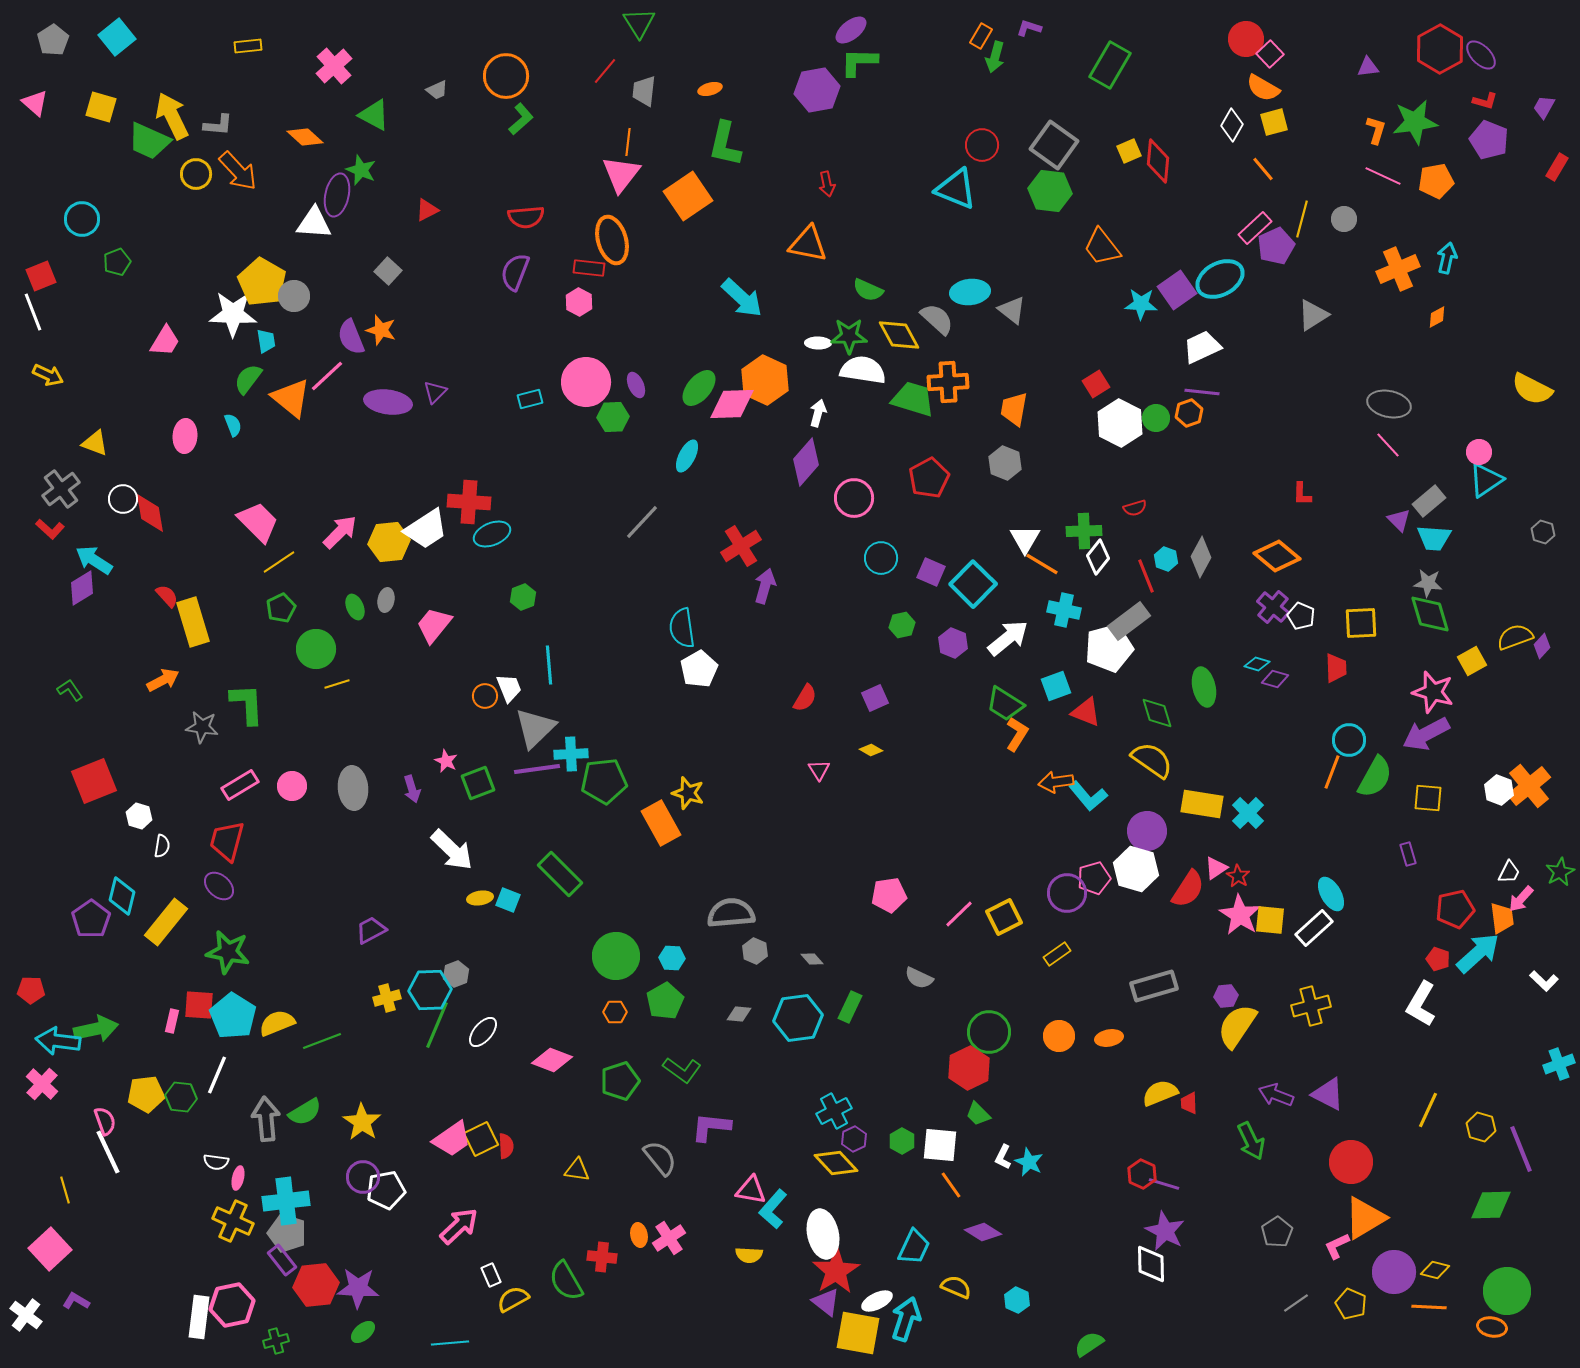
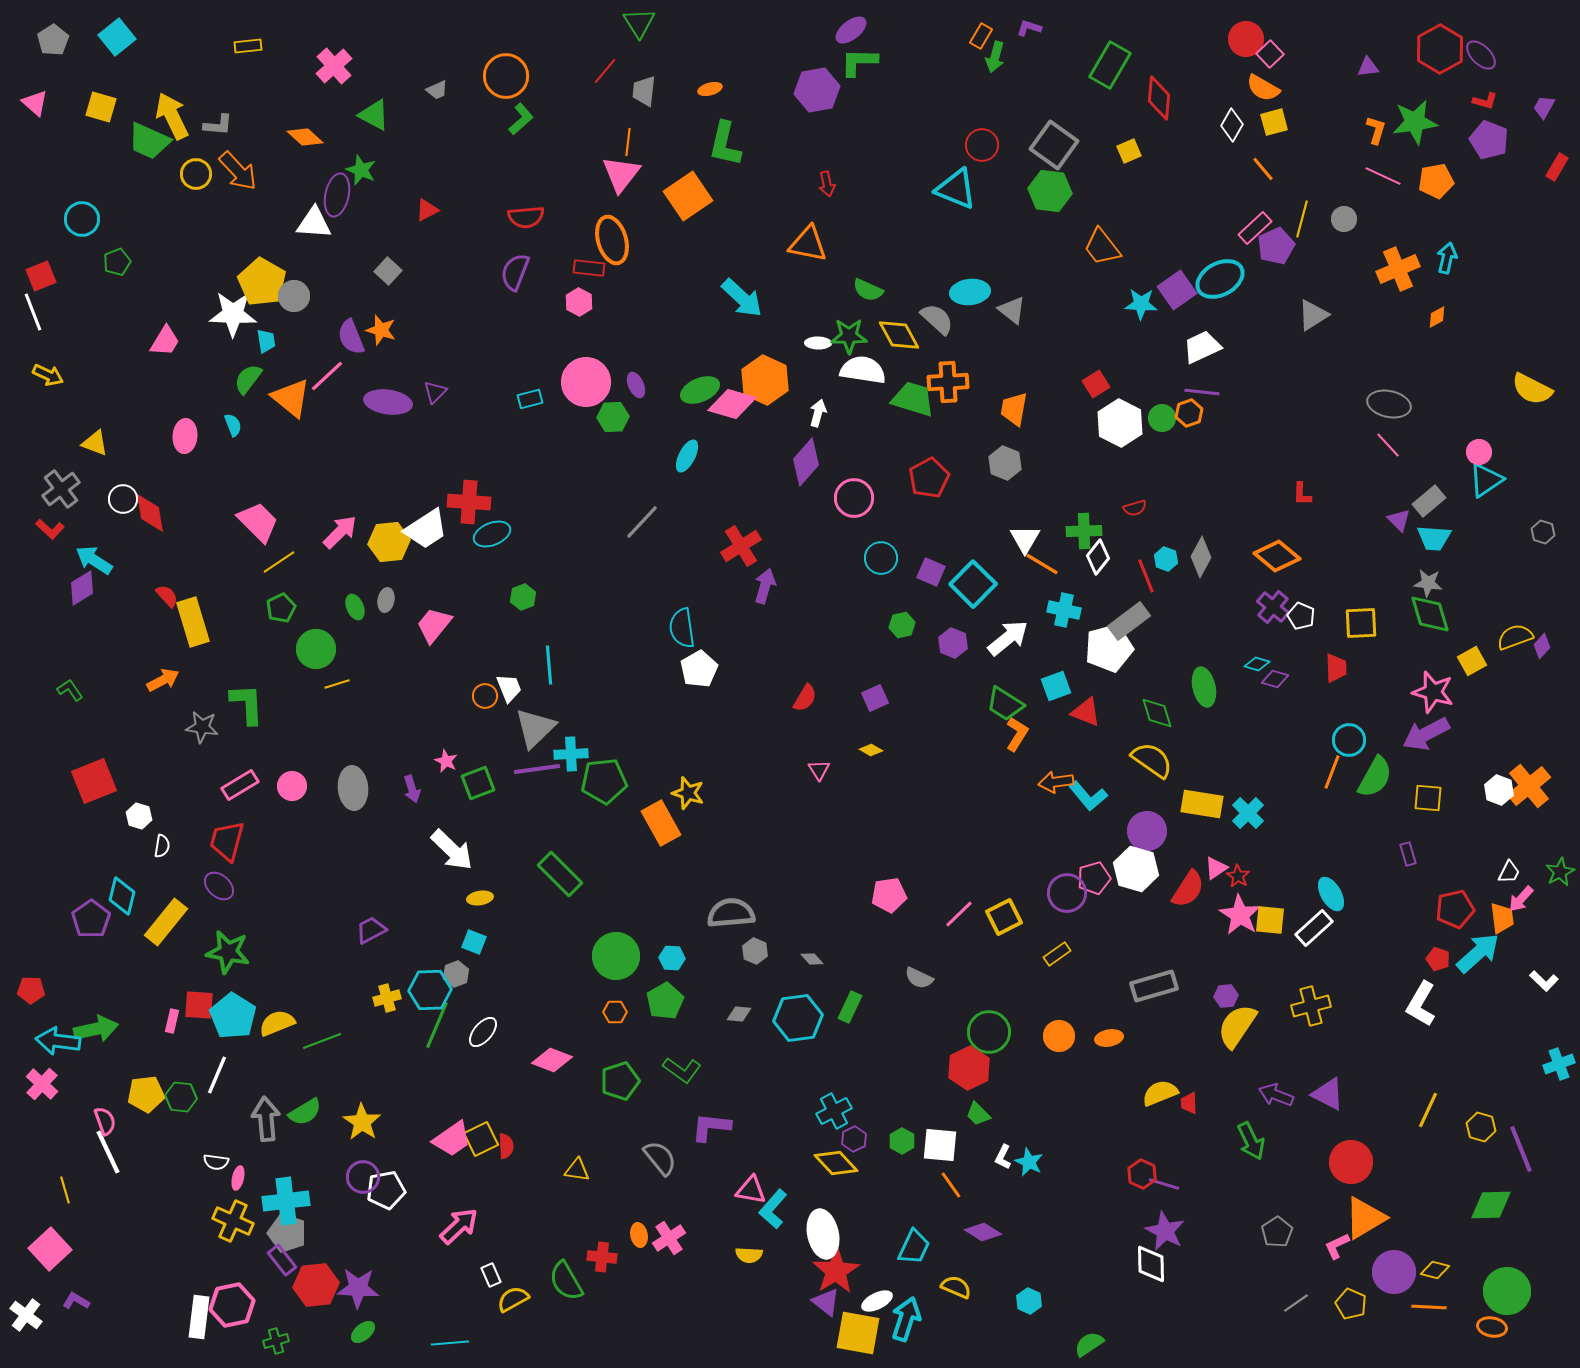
red diamond at (1158, 161): moved 1 px right, 63 px up
green ellipse at (699, 388): moved 1 px right, 2 px down; rotated 27 degrees clockwise
pink diamond at (732, 404): rotated 18 degrees clockwise
green circle at (1156, 418): moved 6 px right
cyan square at (508, 900): moved 34 px left, 42 px down
cyan hexagon at (1017, 1300): moved 12 px right, 1 px down
